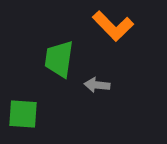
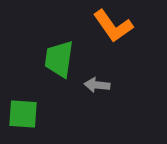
orange L-shape: rotated 9 degrees clockwise
